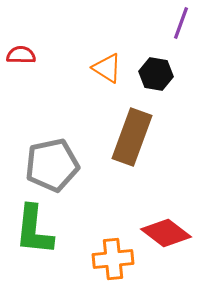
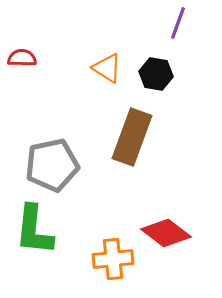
purple line: moved 3 px left
red semicircle: moved 1 px right, 3 px down
